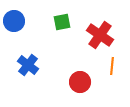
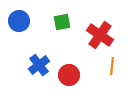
blue circle: moved 5 px right
blue cross: moved 11 px right; rotated 15 degrees clockwise
red circle: moved 11 px left, 7 px up
